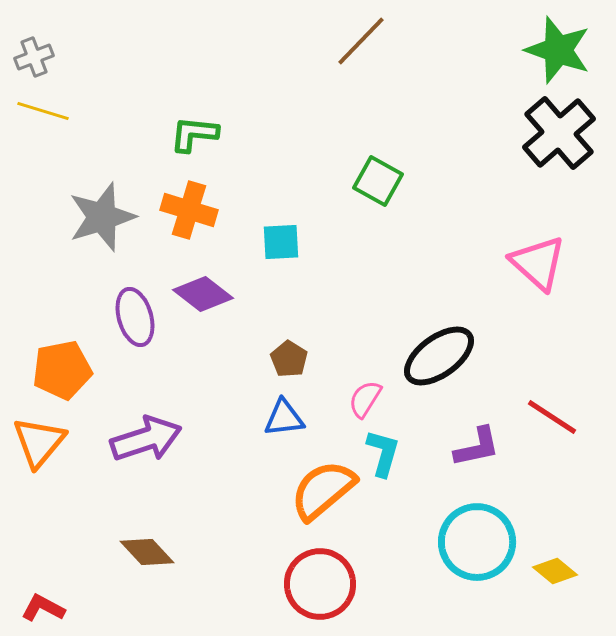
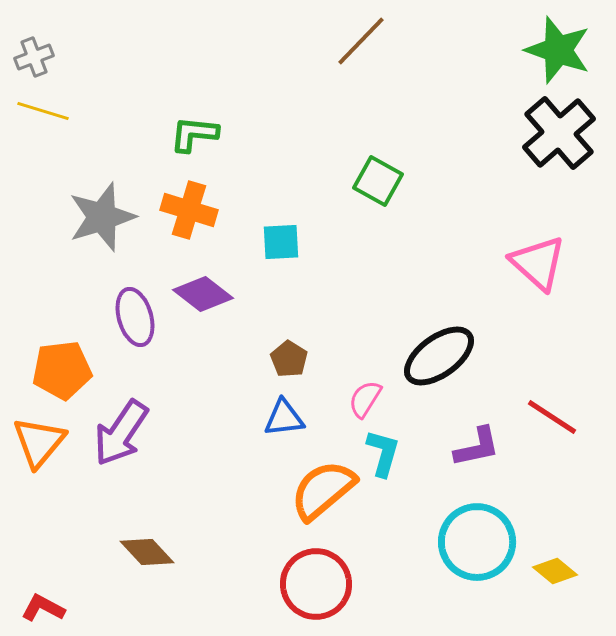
orange pentagon: rotated 4 degrees clockwise
purple arrow: moved 25 px left, 6 px up; rotated 142 degrees clockwise
red circle: moved 4 px left
